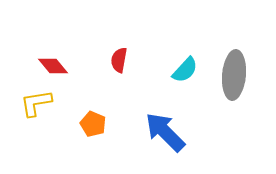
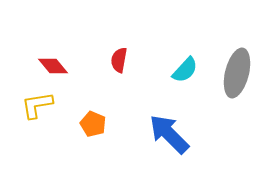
gray ellipse: moved 3 px right, 2 px up; rotated 9 degrees clockwise
yellow L-shape: moved 1 px right, 2 px down
blue arrow: moved 4 px right, 2 px down
